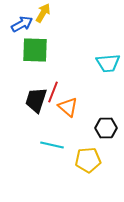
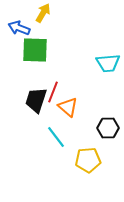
blue arrow: moved 3 px left, 4 px down; rotated 130 degrees counterclockwise
black hexagon: moved 2 px right
cyan line: moved 4 px right, 8 px up; rotated 40 degrees clockwise
